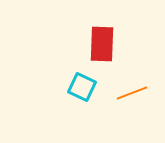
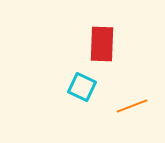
orange line: moved 13 px down
